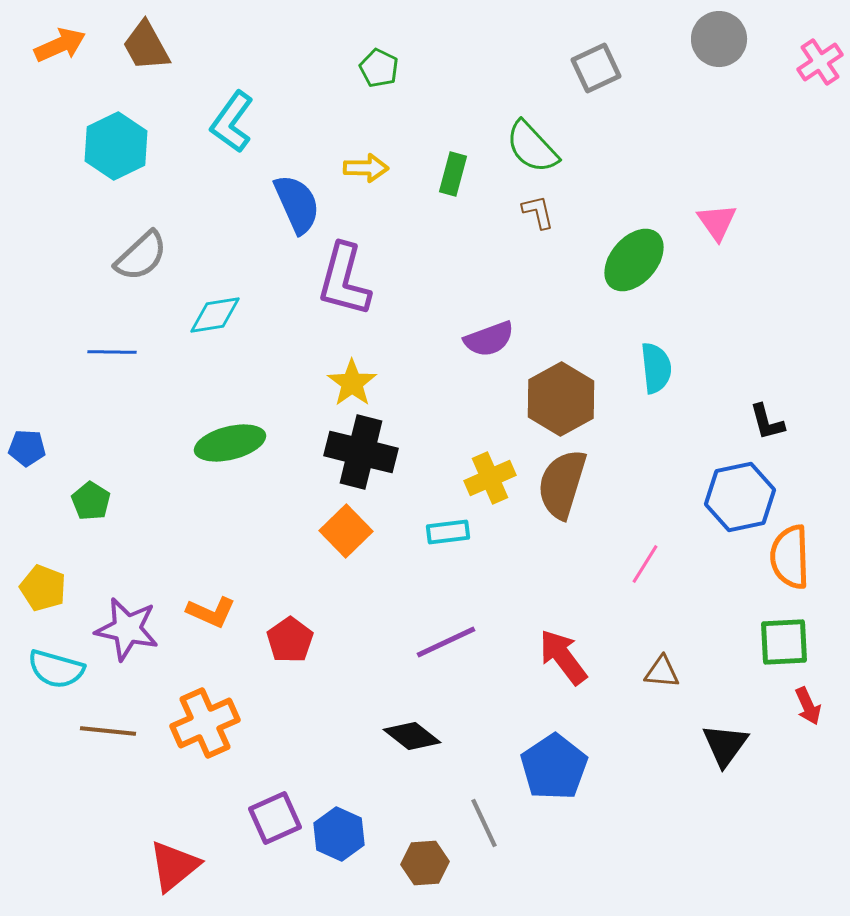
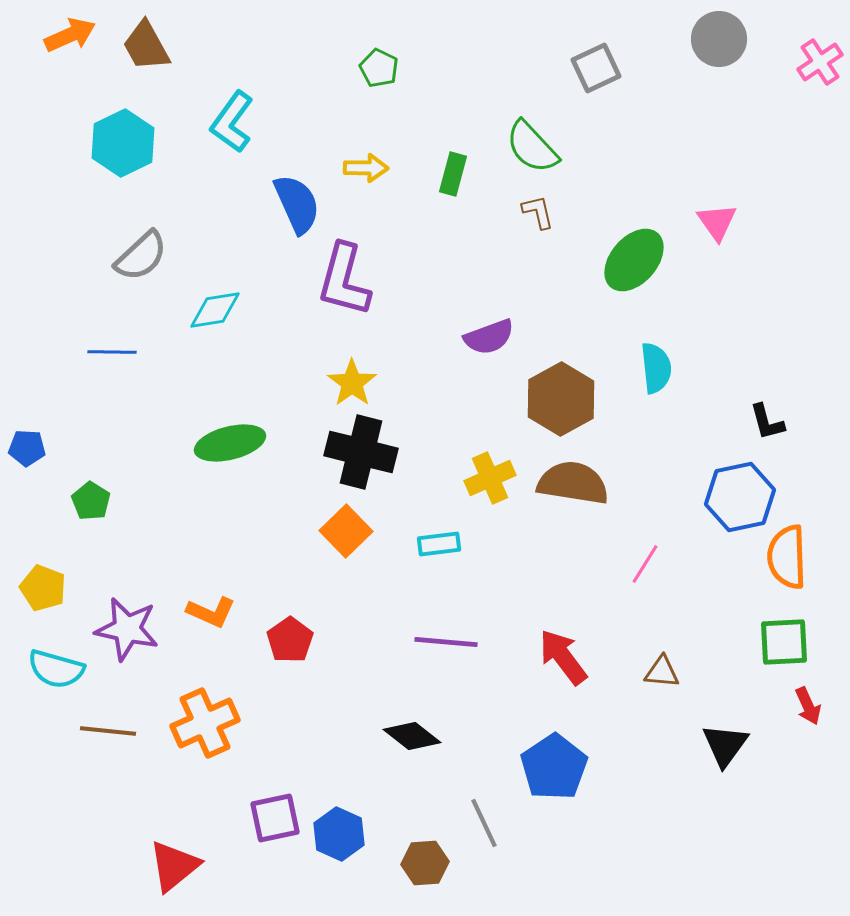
orange arrow at (60, 45): moved 10 px right, 10 px up
cyan hexagon at (116, 146): moved 7 px right, 3 px up
cyan diamond at (215, 315): moved 5 px up
purple semicircle at (489, 339): moved 2 px up
brown semicircle at (562, 484): moved 11 px right, 1 px up; rotated 82 degrees clockwise
cyan rectangle at (448, 532): moved 9 px left, 12 px down
orange semicircle at (790, 557): moved 3 px left
purple line at (446, 642): rotated 30 degrees clockwise
purple square at (275, 818): rotated 12 degrees clockwise
